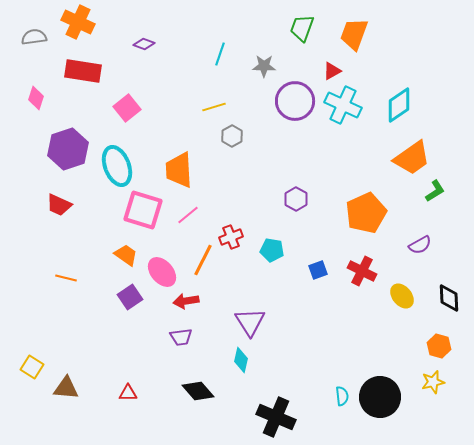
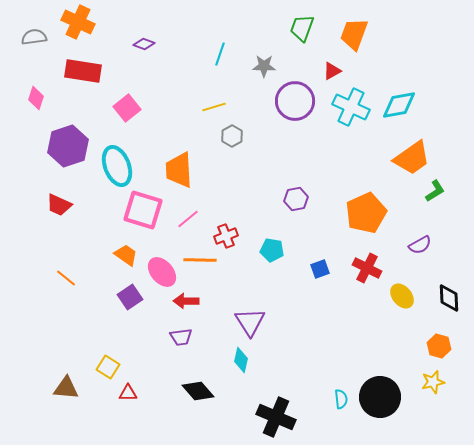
cyan cross at (343, 105): moved 8 px right, 2 px down
cyan diamond at (399, 105): rotated 24 degrees clockwise
purple hexagon at (68, 149): moved 3 px up
purple hexagon at (296, 199): rotated 20 degrees clockwise
pink line at (188, 215): moved 4 px down
red cross at (231, 237): moved 5 px left, 1 px up
orange line at (203, 260): moved 3 px left; rotated 64 degrees clockwise
blue square at (318, 270): moved 2 px right, 1 px up
red cross at (362, 271): moved 5 px right, 3 px up
orange line at (66, 278): rotated 25 degrees clockwise
red arrow at (186, 301): rotated 10 degrees clockwise
yellow square at (32, 367): moved 76 px right
cyan semicircle at (342, 396): moved 1 px left, 3 px down
